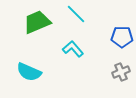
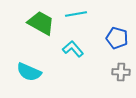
cyan line: rotated 55 degrees counterclockwise
green trapezoid: moved 4 px right, 1 px down; rotated 52 degrees clockwise
blue pentagon: moved 5 px left, 1 px down; rotated 15 degrees clockwise
gray cross: rotated 24 degrees clockwise
